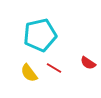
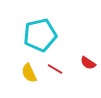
red line: moved 1 px right, 1 px down
yellow semicircle: rotated 12 degrees clockwise
